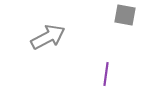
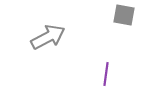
gray square: moved 1 px left
